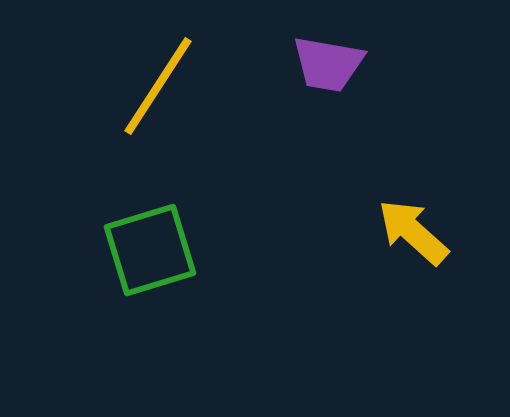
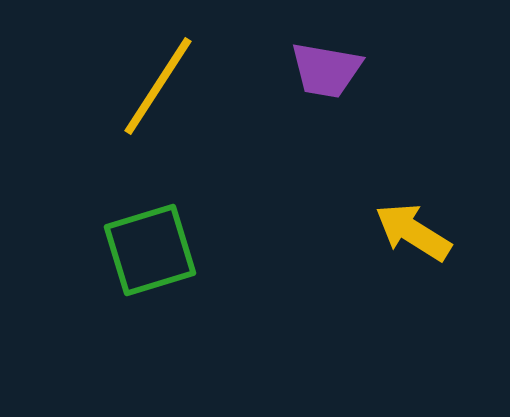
purple trapezoid: moved 2 px left, 6 px down
yellow arrow: rotated 10 degrees counterclockwise
